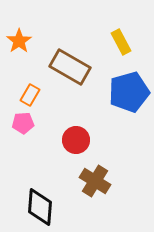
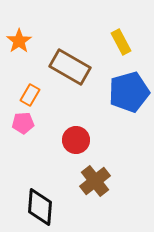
brown cross: rotated 20 degrees clockwise
